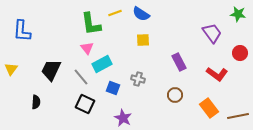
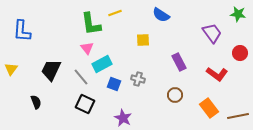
blue semicircle: moved 20 px right, 1 px down
blue square: moved 1 px right, 4 px up
black semicircle: rotated 24 degrees counterclockwise
